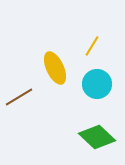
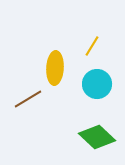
yellow ellipse: rotated 28 degrees clockwise
brown line: moved 9 px right, 2 px down
